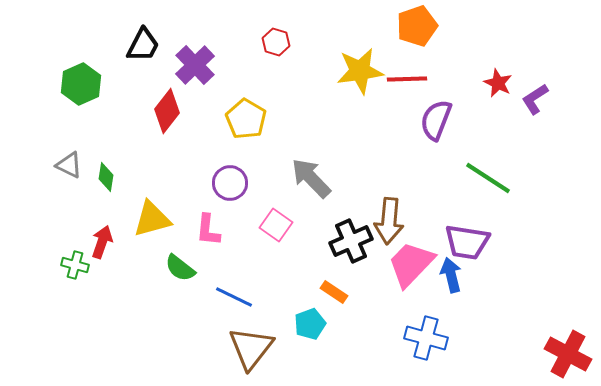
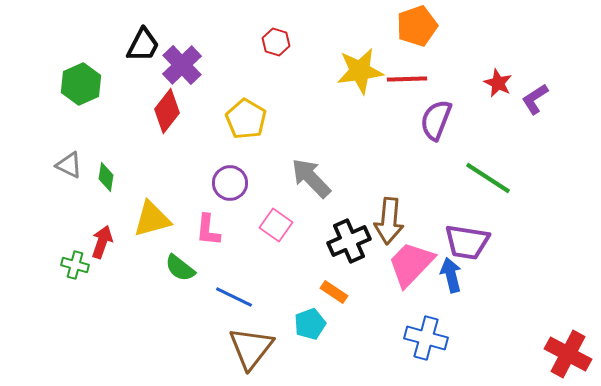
purple cross: moved 13 px left
black cross: moved 2 px left
